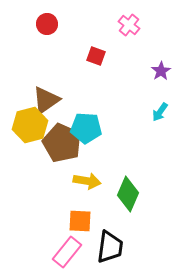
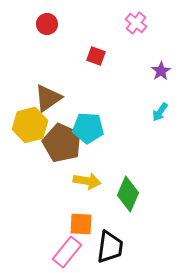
pink cross: moved 7 px right, 2 px up
brown triangle: moved 2 px right, 2 px up
cyan pentagon: moved 2 px right
orange square: moved 1 px right, 3 px down
